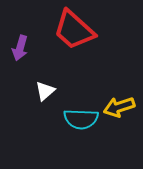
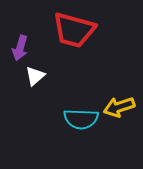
red trapezoid: rotated 27 degrees counterclockwise
white triangle: moved 10 px left, 15 px up
